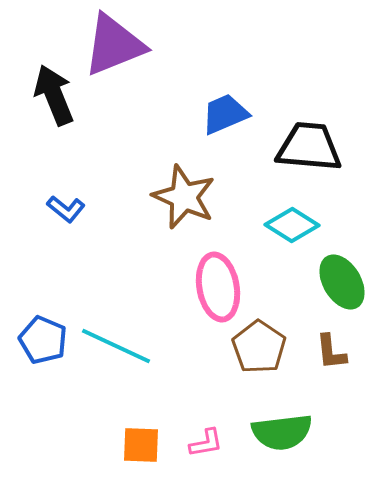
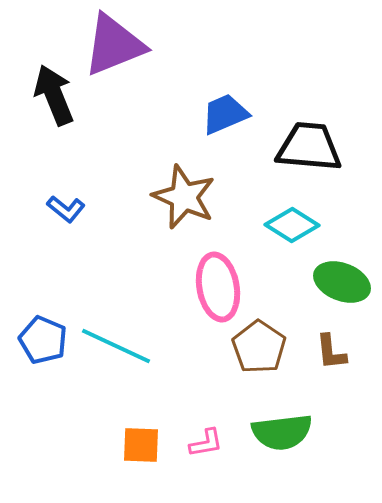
green ellipse: rotated 38 degrees counterclockwise
